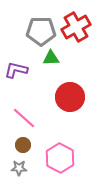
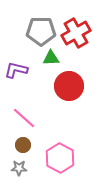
red cross: moved 6 px down
red circle: moved 1 px left, 11 px up
